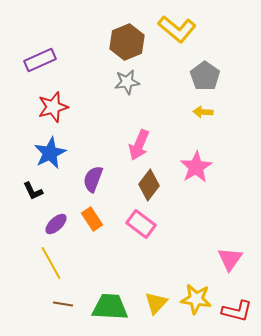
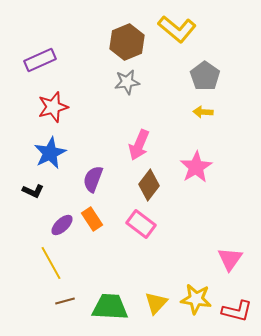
black L-shape: rotated 40 degrees counterclockwise
purple ellipse: moved 6 px right, 1 px down
brown line: moved 2 px right, 3 px up; rotated 24 degrees counterclockwise
